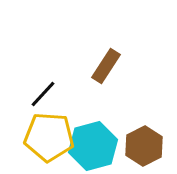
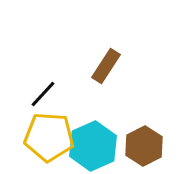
cyan hexagon: rotated 9 degrees counterclockwise
